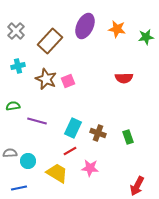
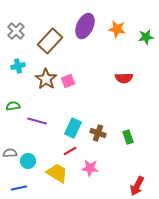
brown star: rotated 10 degrees clockwise
